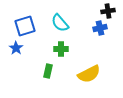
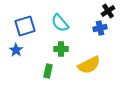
black cross: rotated 24 degrees counterclockwise
blue star: moved 2 px down
yellow semicircle: moved 9 px up
